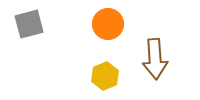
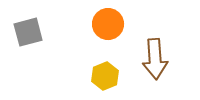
gray square: moved 1 px left, 8 px down
